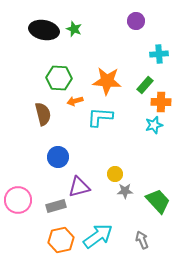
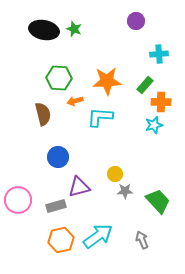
orange star: rotated 8 degrees counterclockwise
